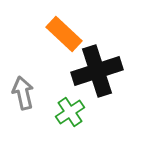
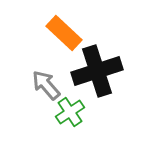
orange rectangle: moved 1 px up
gray arrow: moved 23 px right, 8 px up; rotated 28 degrees counterclockwise
